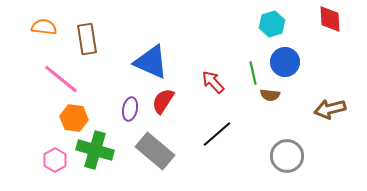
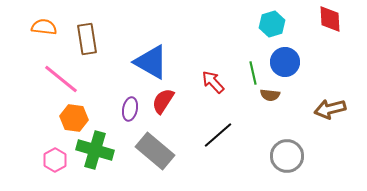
blue triangle: rotated 6 degrees clockwise
black line: moved 1 px right, 1 px down
